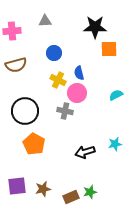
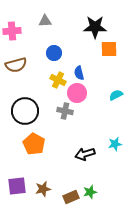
black arrow: moved 2 px down
